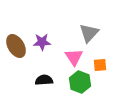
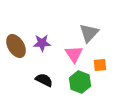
purple star: moved 1 px down
pink triangle: moved 3 px up
black semicircle: rotated 30 degrees clockwise
